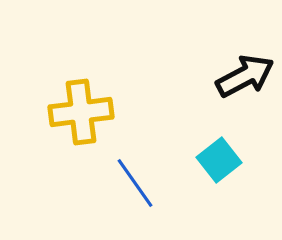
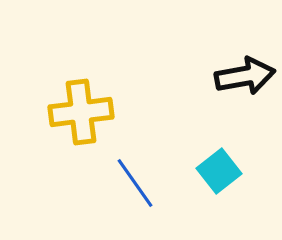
black arrow: rotated 18 degrees clockwise
cyan square: moved 11 px down
